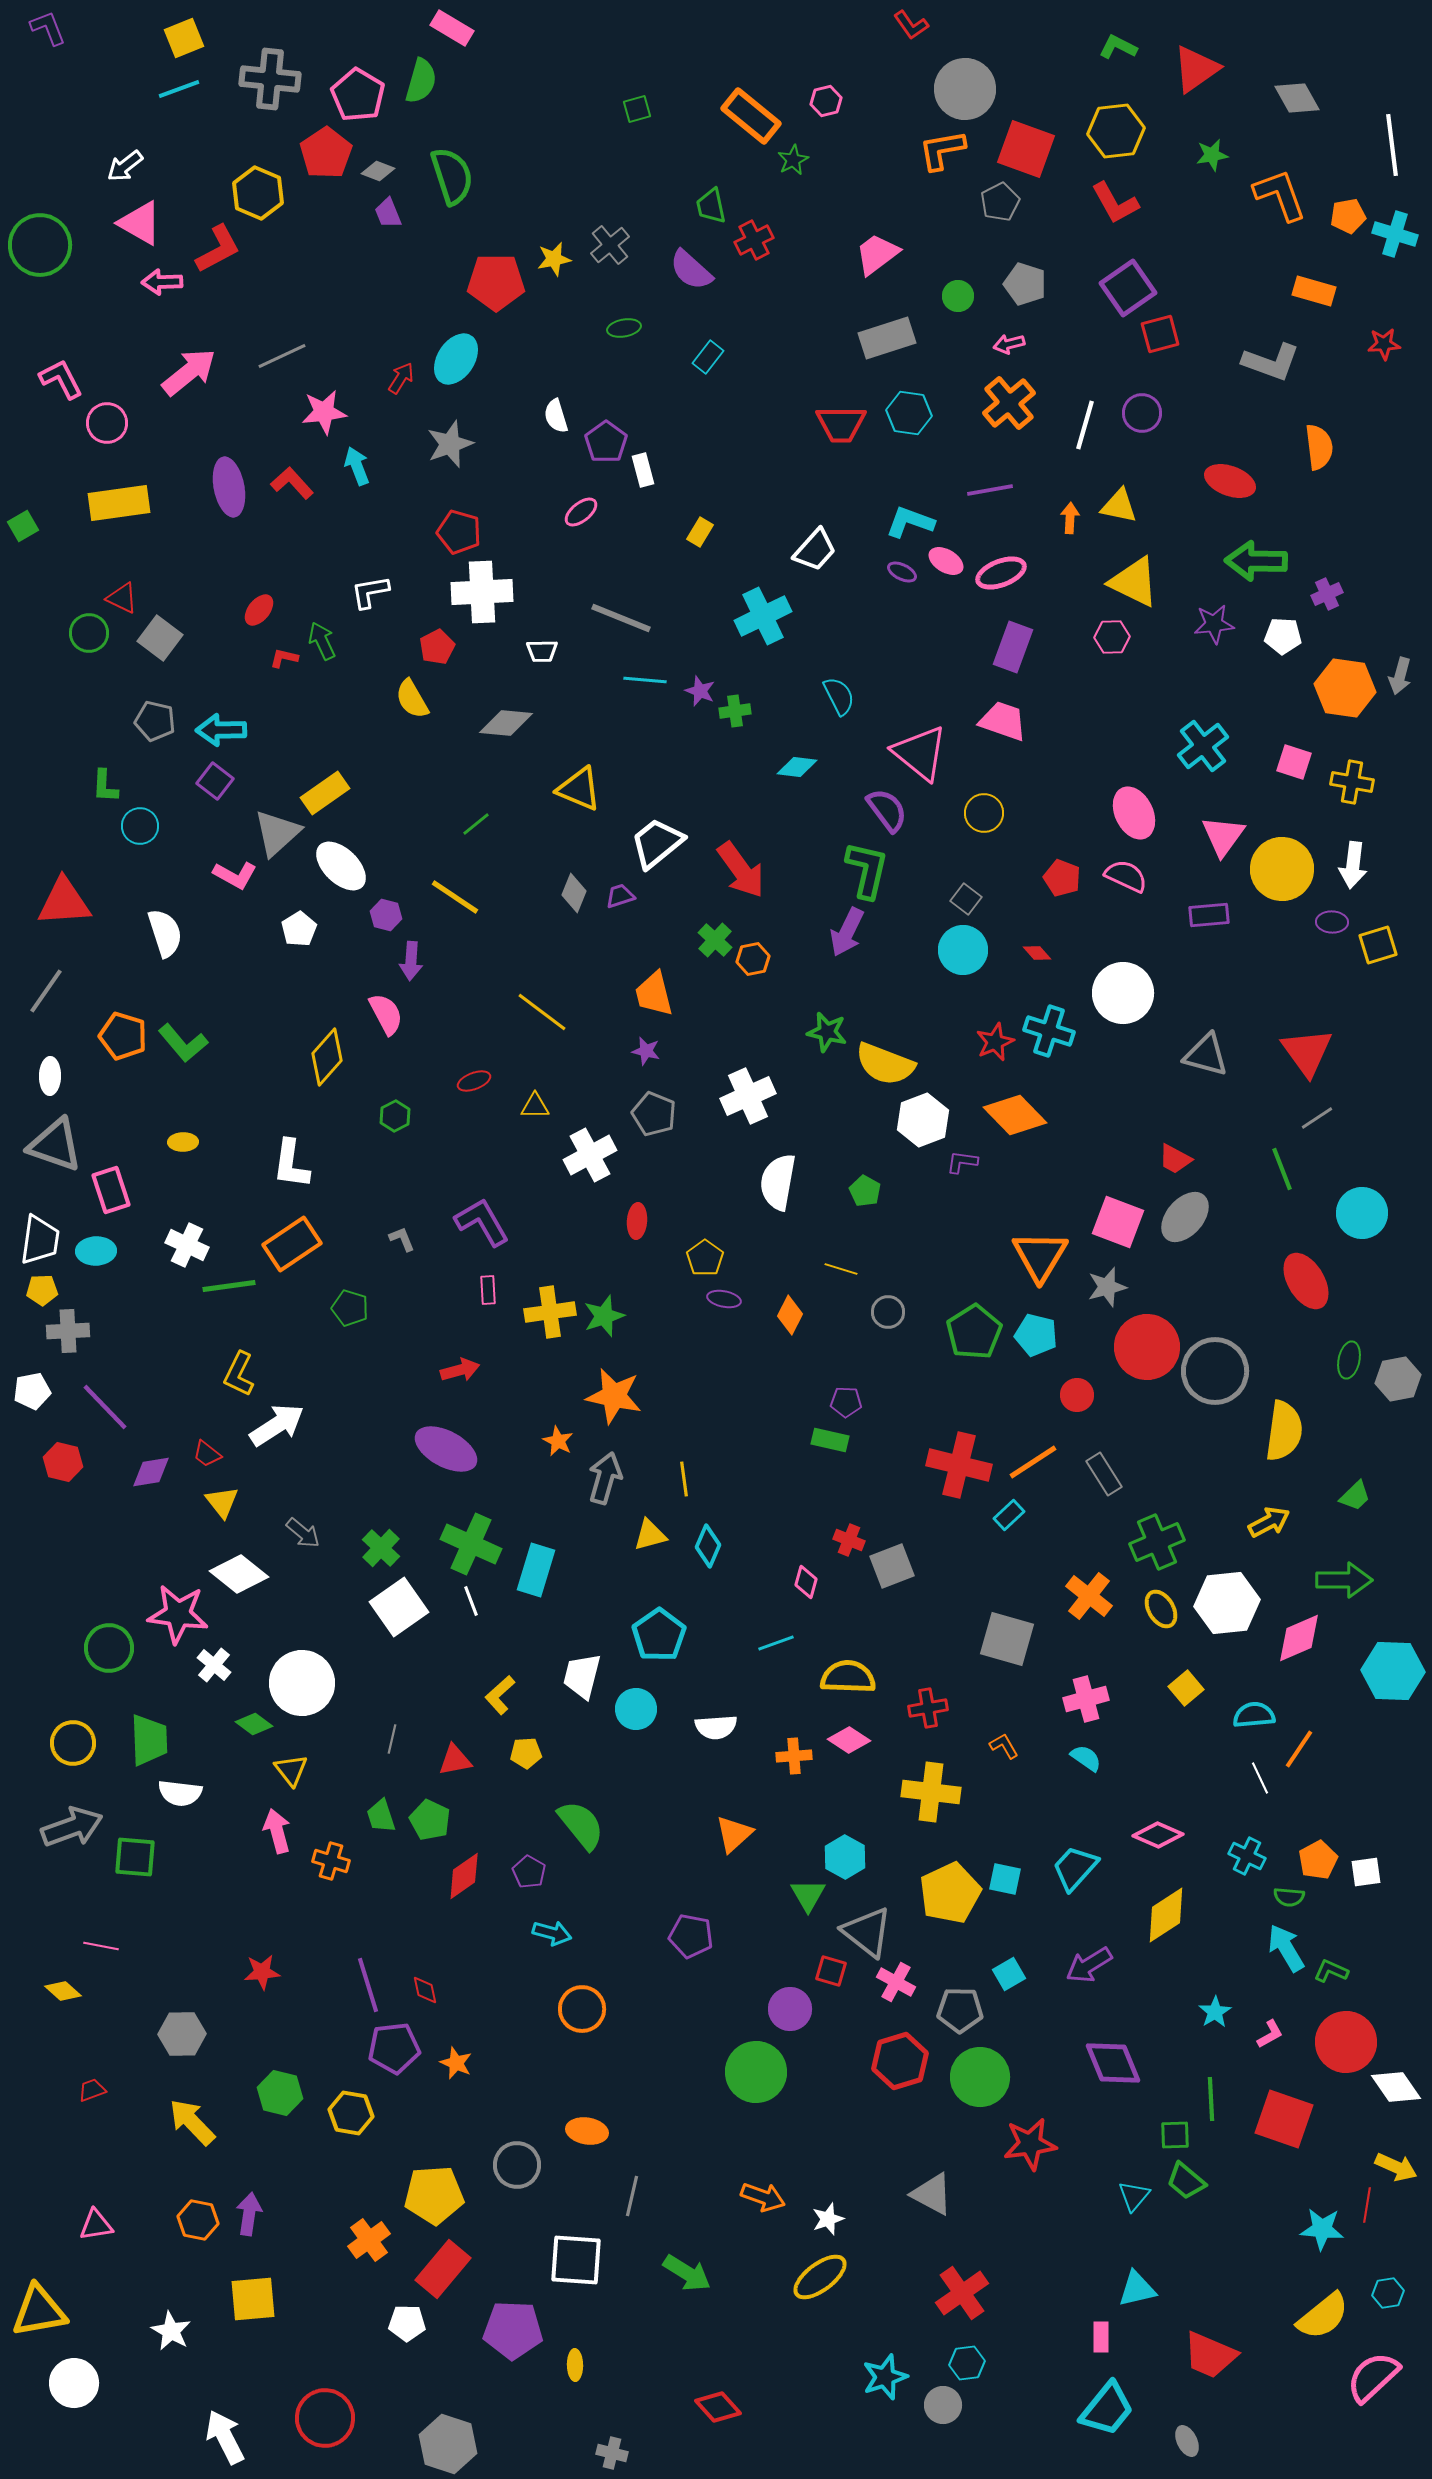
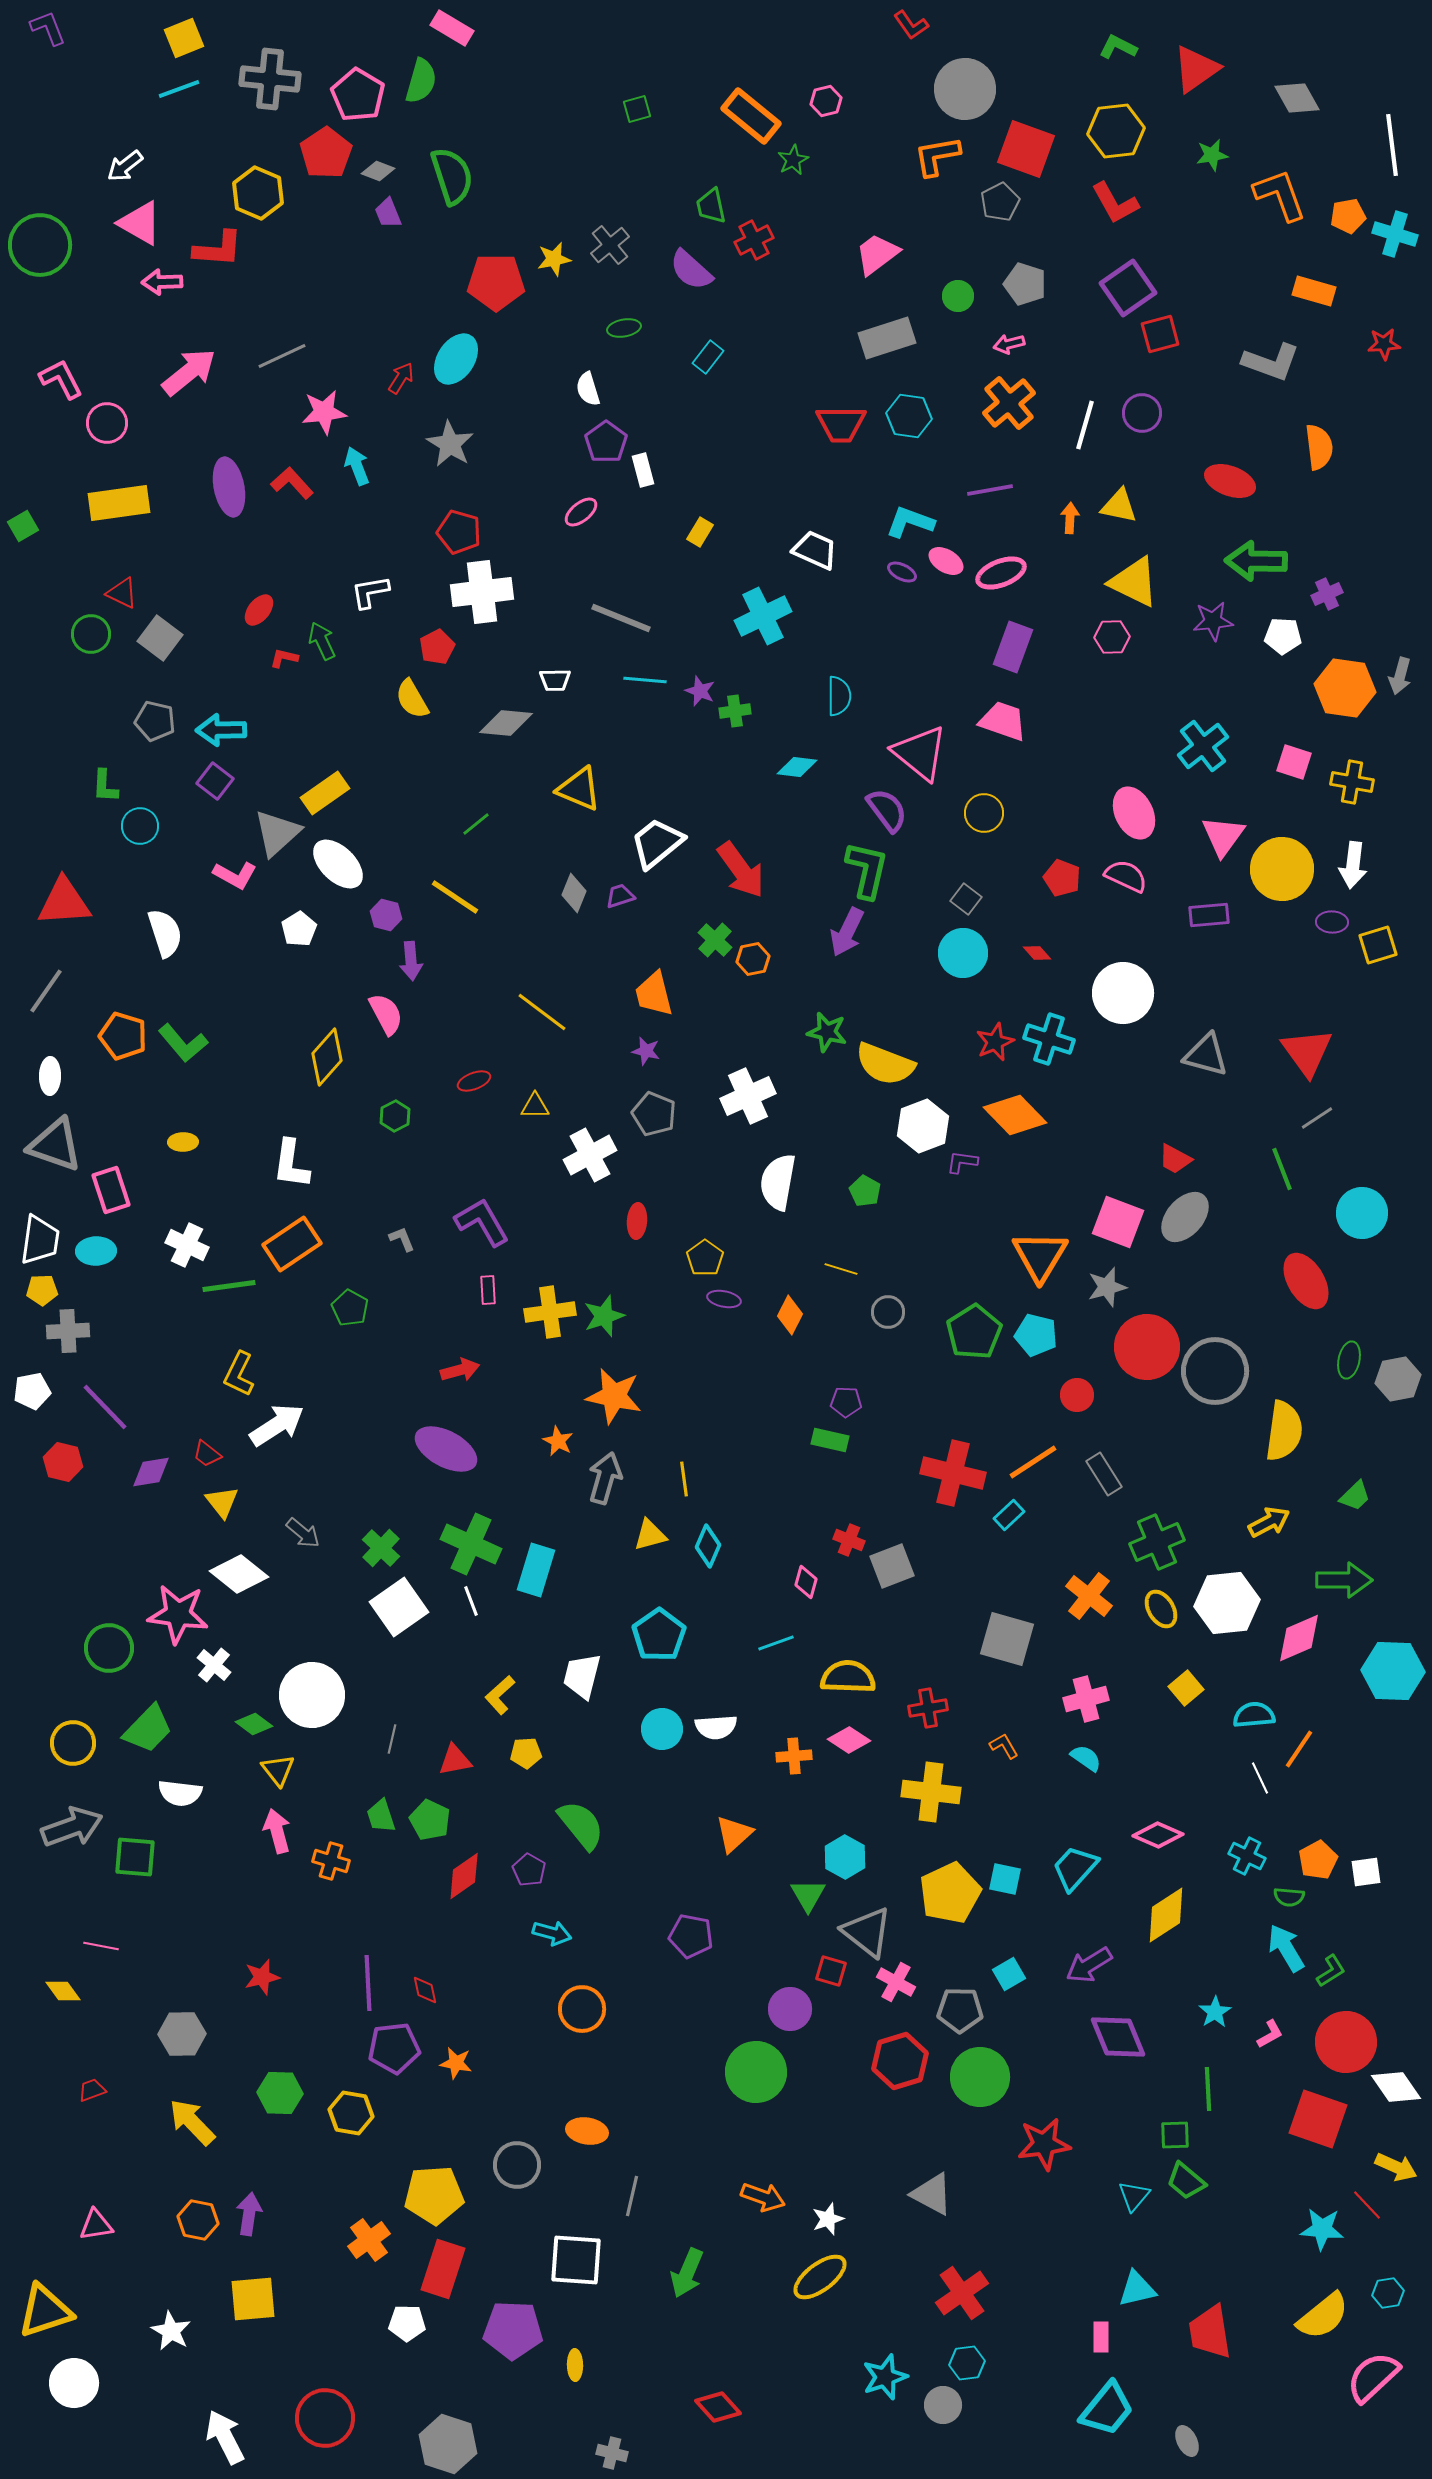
orange L-shape at (942, 150): moved 5 px left, 6 px down
red L-shape at (218, 249): rotated 32 degrees clockwise
cyan hexagon at (909, 413): moved 3 px down
white semicircle at (556, 416): moved 32 px right, 27 px up
gray star at (450, 444): rotated 21 degrees counterclockwise
white trapezoid at (815, 550): rotated 108 degrees counterclockwise
white cross at (482, 592): rotated 4 degrees counterclockwise
red triangle at (122, 598): moved 5 px up
purple star at (1214, 624): moved 1 px left, 3 px up
green circle at (89, 633): moved 2 px right, 1 px down
white trapezoid at (542, 651): moved 13 px right, 29 px down
cyan semicircle at (839, 696): rotated 27 degrees clockwise
white ellipse at (341, 866): moved 3 px left, 2 px up
cyan circle at (963, 950): moved 3 px down
purple arrow at (411, 961): rotated 9 degrees counterclockwise
cyan cross at (1049, 1031): moved 8 px down
white hexagon at (923, 1120): moved 6 px down
green pentagon at (350, 1308): rotated 12 degrees clockwise
red cross at (959, 1465): moved 6 px left, 8 px down
white circle at (302, 1683): moved 10 px right, 12 px down
cyan circle at (636, 1709): moved 26 px right, 20 px down
green trapezoid at (149, 1740): moved 1 px left, 11 px up; rotated 46 degrees clockwise
yellow triangle at (291, 1770): moved 13 px left
purple pentagon at (529, 1872): moved 2 px up
green L-shape at (1331, 1971): rotated 124 degrees clockwise
red star at (262, 1972): moved 5 px down; rotated 9 degrees counterclockwise
purple line at (368, 1985): moved 2 px up; rotated 14 degrees clockwise
yellow diamond at (63, 1991): rotated 12 degrees clockwise
orange star at (456, 2063): rotated 12 degrees counterclockwise
purple diamond at (1113, 2063): moved 5 px right, 26 px up
green hexagon at (280, 2093): rotated 12 degrees counterclockwise
green line at (1211, 2099): moved 3 px left, 10 px up
red square at (1284, 2119): moved 34 px right
red star at (1030, 2144): moved 14 px right
red line at (1367, 2205): rotated 52 degrees counterclockwise
red rectangle at (443, 2269): rotated 22 degrees counterclockwise
green arrow at (687, 2273): rotated 81 degrees clockwise
yellow triangle at (39, 2311): moved 6 px right; rotated 8 degrees counterclockwise
red trapezoid at (1210, 2355): moved 23 px up; rotated 58 degrees clockwise
